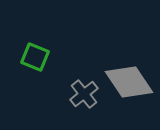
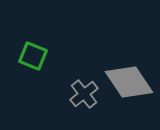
green square: moved 2 px left, 1 px up
